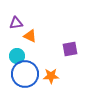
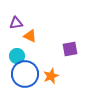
orange star: rotated 21 degrees counterclockwise
